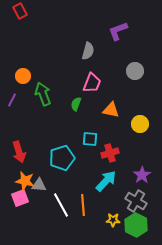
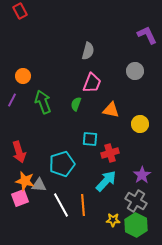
purple L-shape: moved 29 px right, 4 px down; rotated 85 degrees clockwise
green arrow: moved 8 px down
cyan pentagon: moved 6 px down
